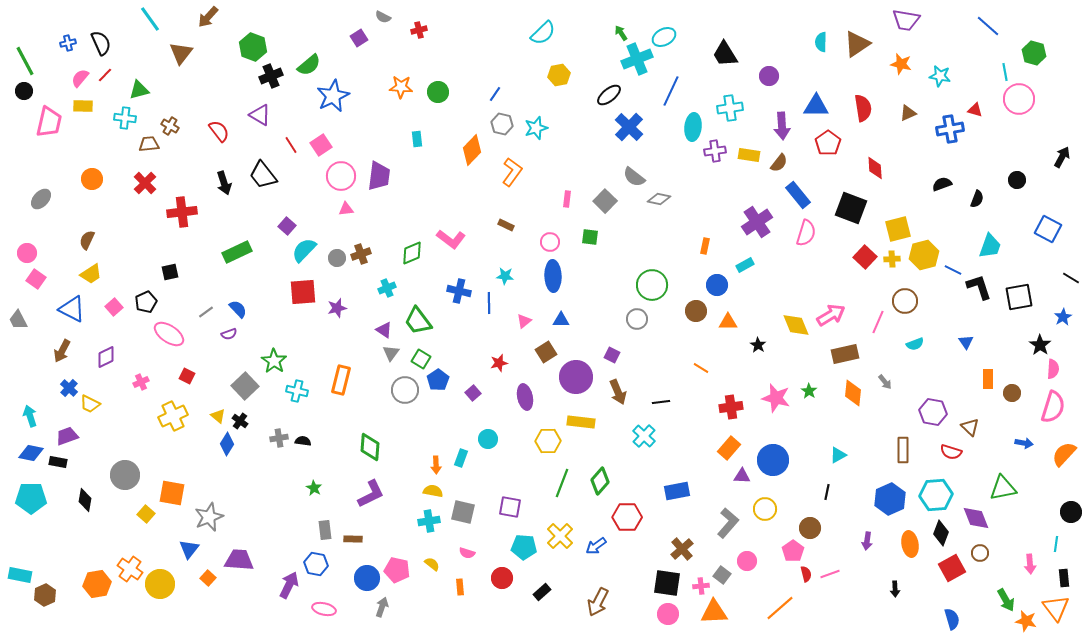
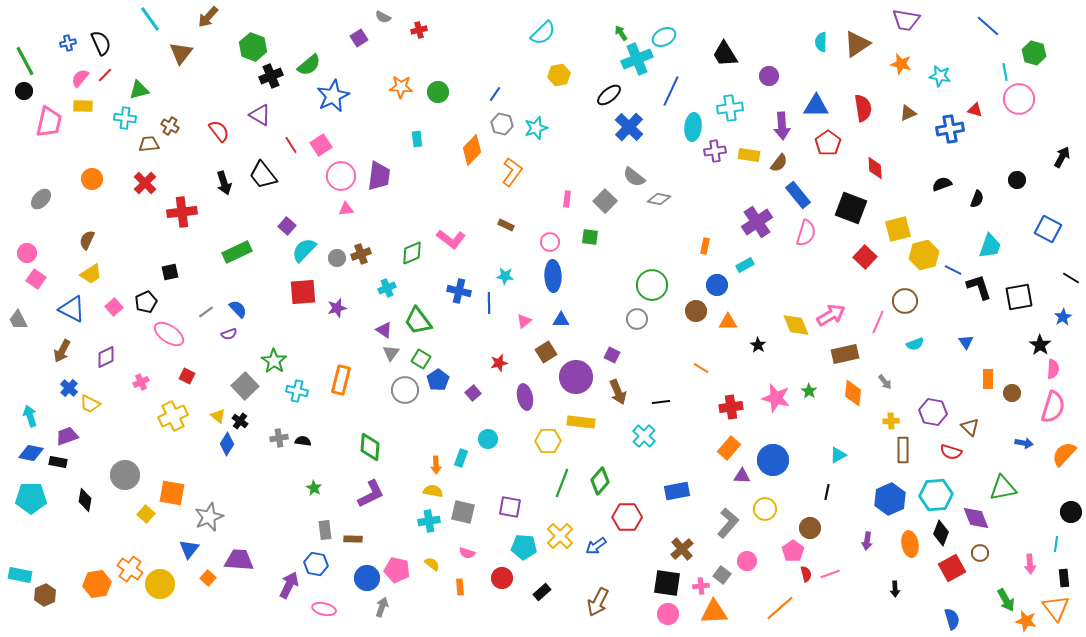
yellow cross at (892, 259): moved 1 px left, 162 px down
